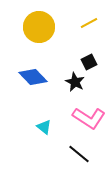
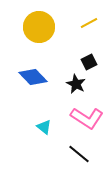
black star: moved 1 px right, 2 px down
pink L-shape: moved 2 px left
